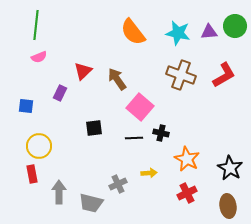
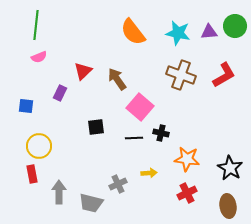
black square: moved 2 px right, 1 px up
orange star: rotated 20 degrees counterclockwise
